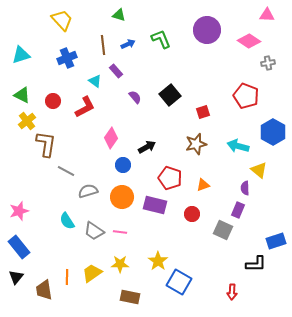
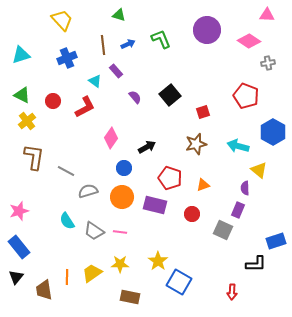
brown L-shape at (46, 144): moved 12 px left, 13 px down
blue circle at (123, 165): moved 1 px right, 3 px down
